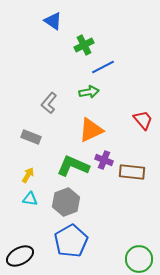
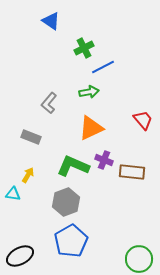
blue triangle: moved 2 px left
green cross: moved 3 px down
orange triangle: moved 2 px up
cyan triangle: moved 17 px left, 5 px up
